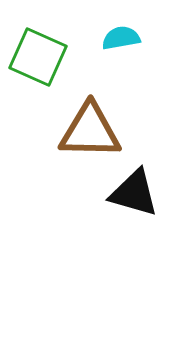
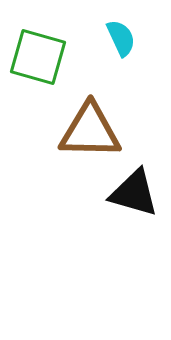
cyan semicircle: rotated 75 degrees clockwise
green square: rotated 8 degrees counterclockwise
